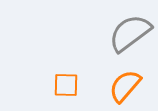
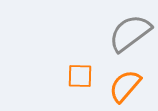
orange square: moved 14 px right, 9 px up
